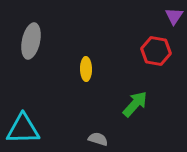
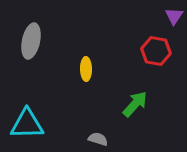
cyan triangle: moved 4 px right, 5 px up
